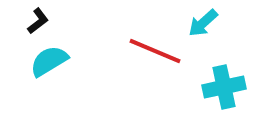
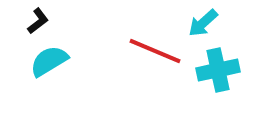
cyan cross: moved 6 px left, 17 px up
